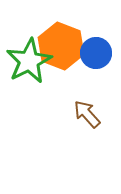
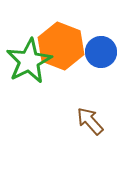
blue circle: moved 5 px right, 1 px up
brown arrow: moved 3 px right, 7 px down
